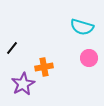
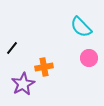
cyan semicircle: moved 1 px left; rotated 30 degrees clockwise
